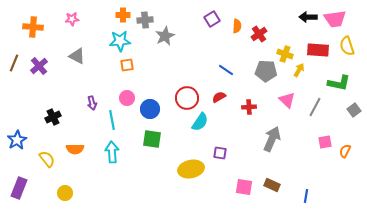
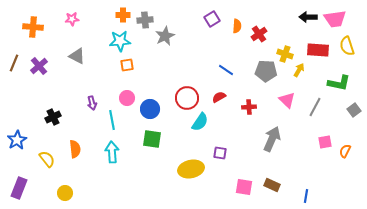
orange semicircle at (75, 149): rotated 96 degrees counterclockwise
